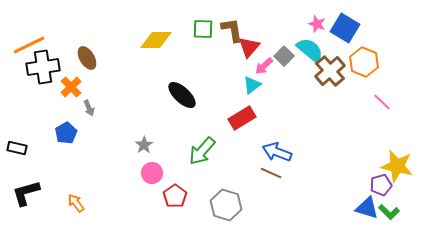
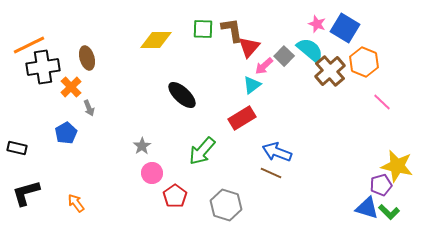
brown ellipse: rotated 15 degrees clockwise
gray star: moved 2 px left, 1 px down
